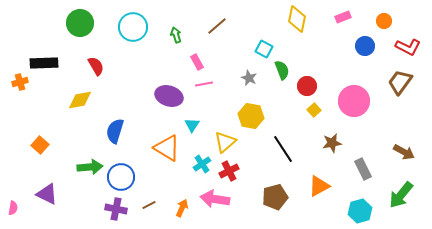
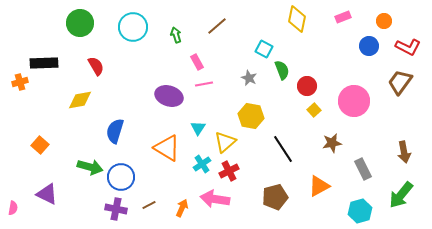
blue circle at (365, 46): moved 4 px right
cyan triangle at (192, 125): moved 6 px right, 3 px down
brown arrow at (404, 152): rotated 50 degrees clockwise
green arrow at (90, 167): rotated 20 degrees clockwise
